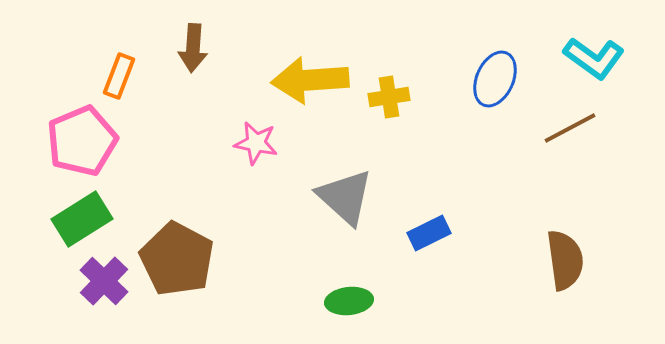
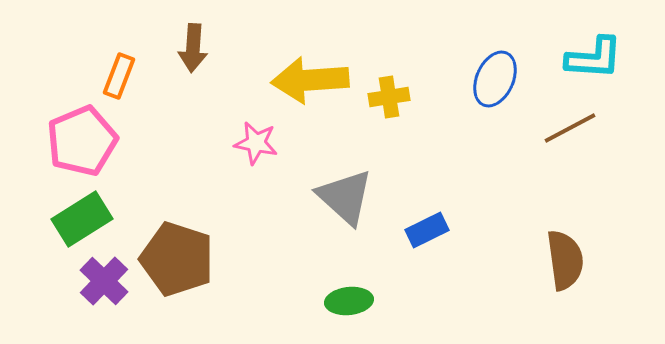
cyan L-shape: rotated 32 degrees counterclockwise
blue rectangle: moved 2 px left, 3 px up
brown pentagon: rotated 10 degrees counterclockwise
